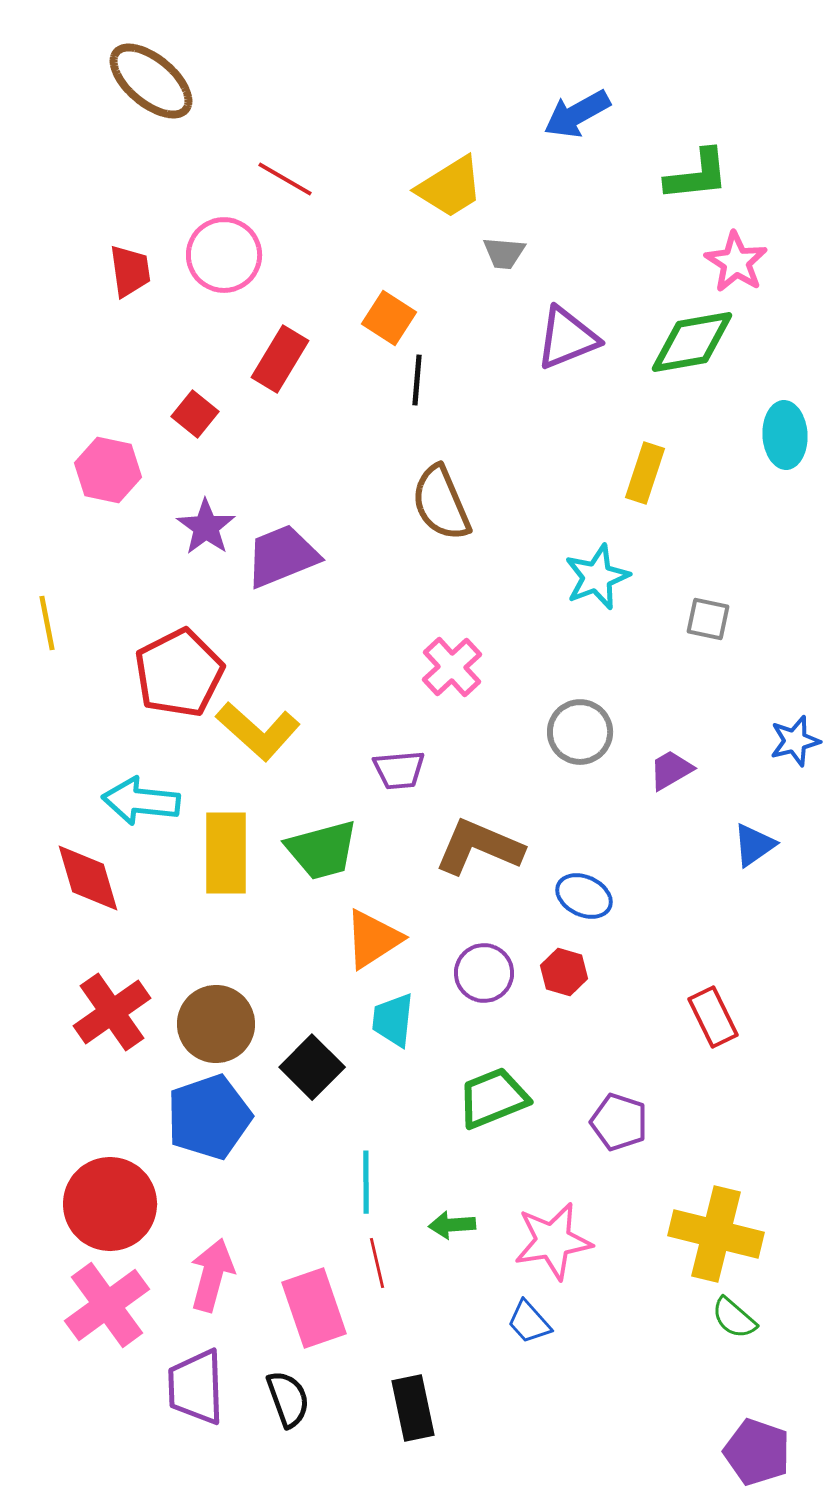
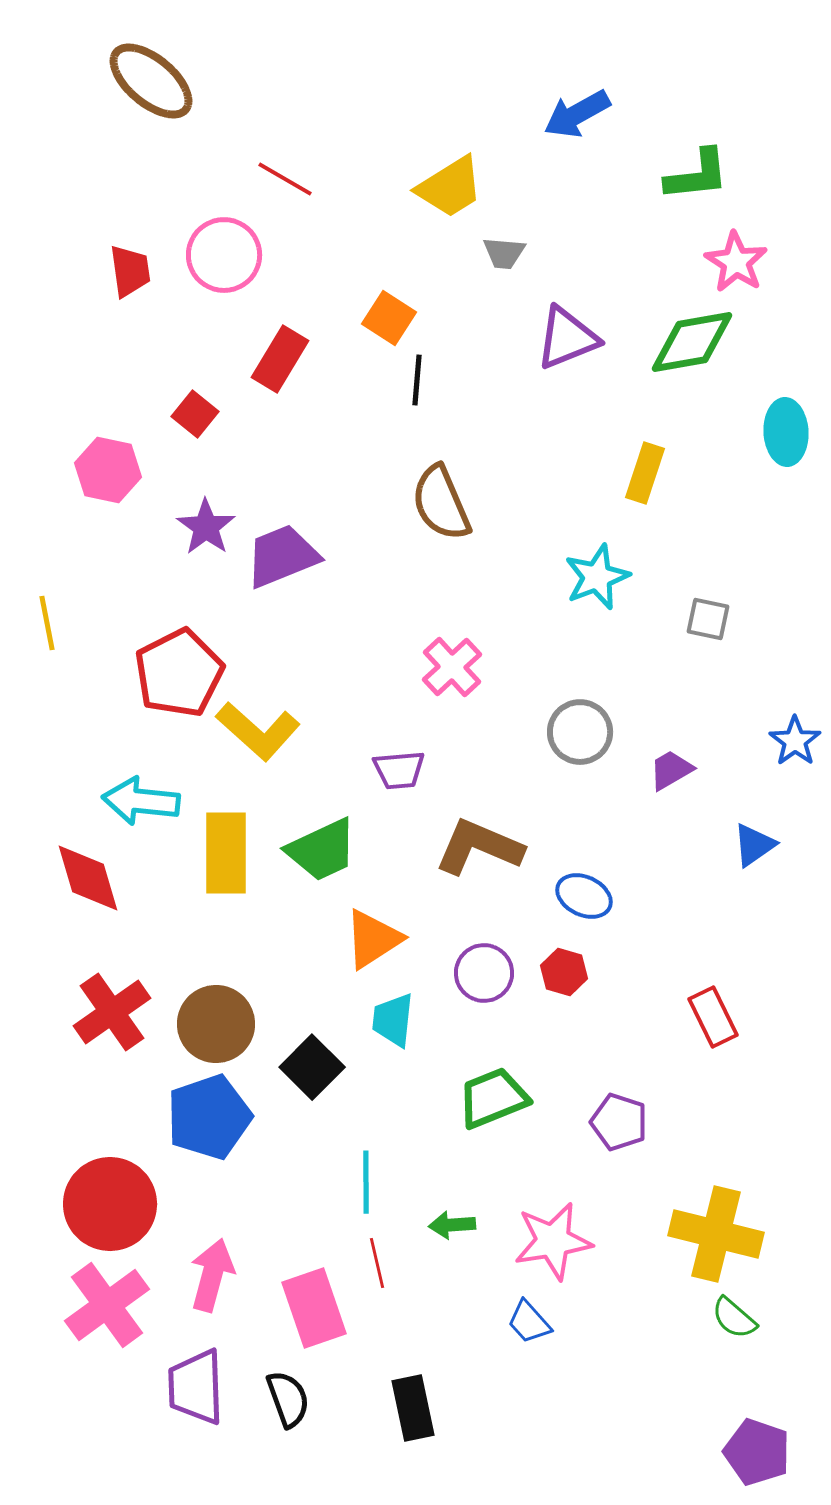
cyan ellipse at (785, 435): moved 1 px right, 3 px up
blue star at (795, 741): rotated 21 degrees counterclockwise
green trapezoid at (322, 850): rotated 10 degrees counterclockwise
